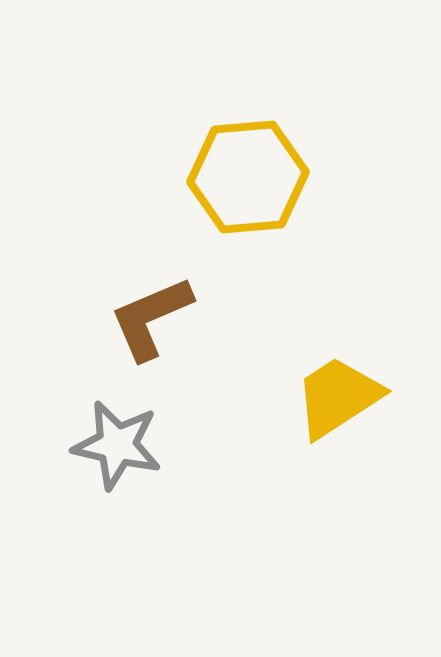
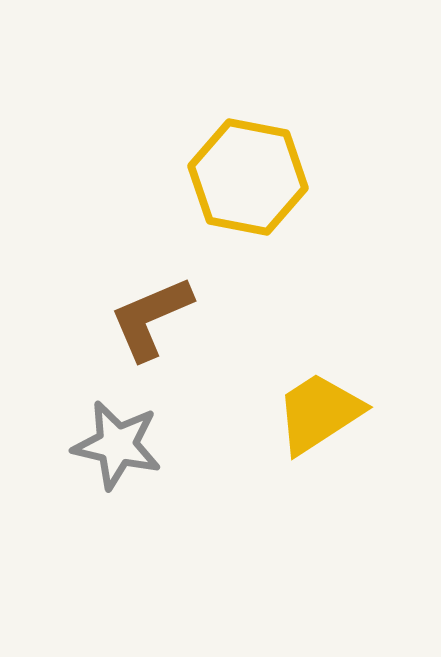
yellow hexagon: rotated 16 degrees clockwise
yellow trapezoid: moved 19 px left, 16 px down
